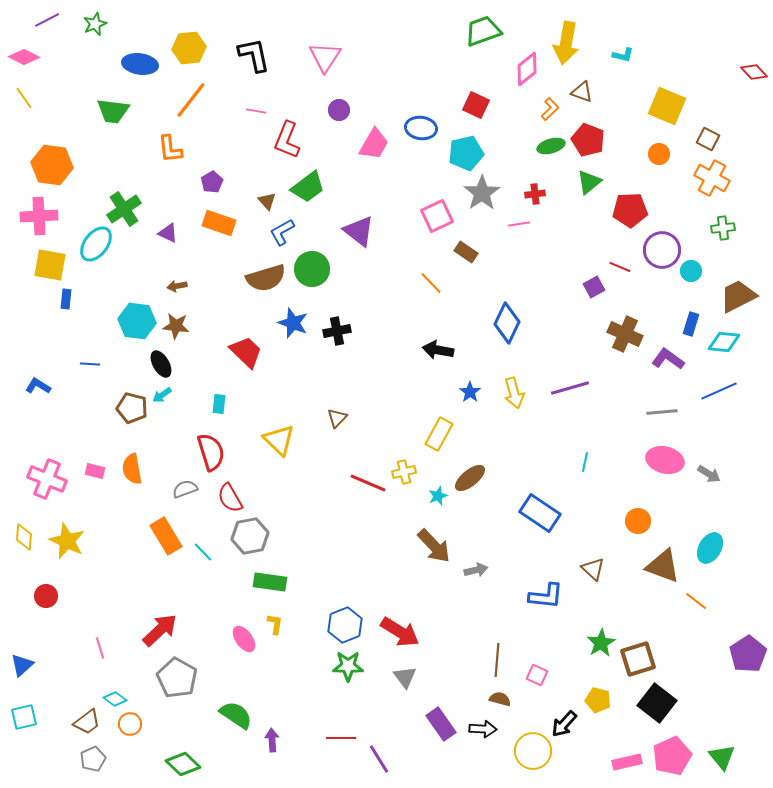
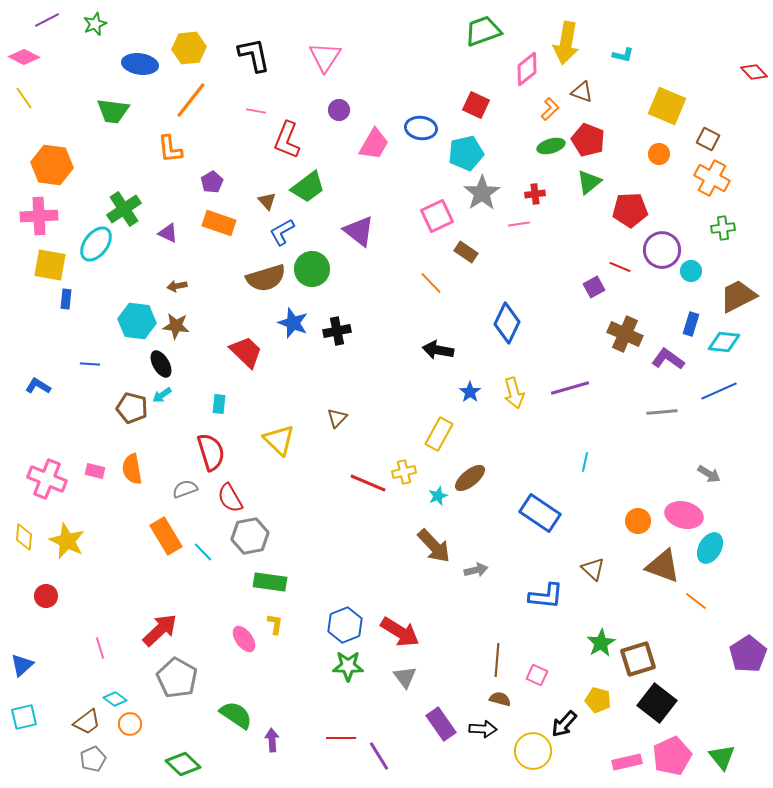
pink ellipse at (665, 460): moved 19 px right, 55 px down
purple line at (379, 759): moved 3 px up
